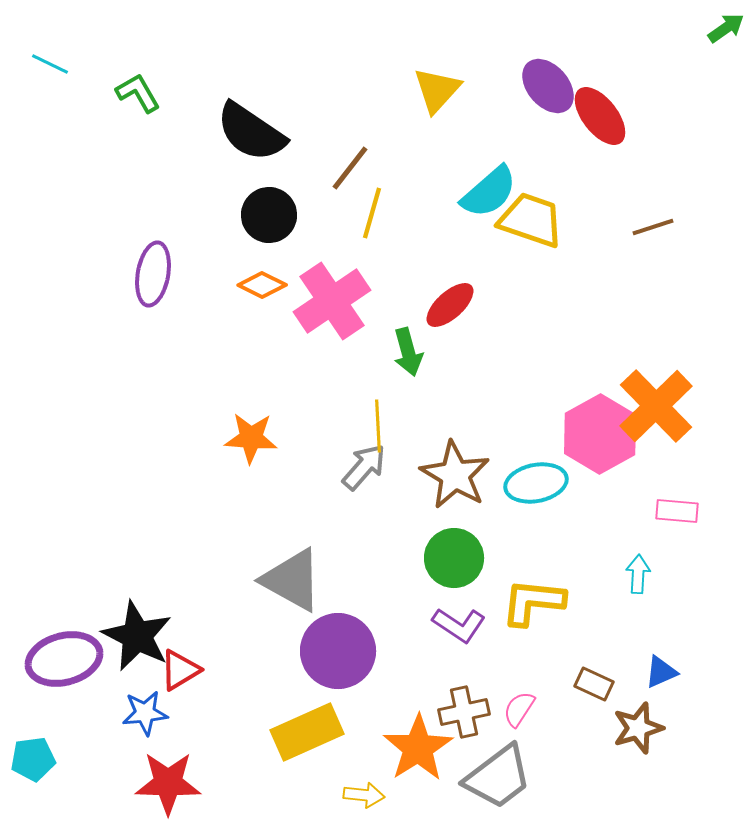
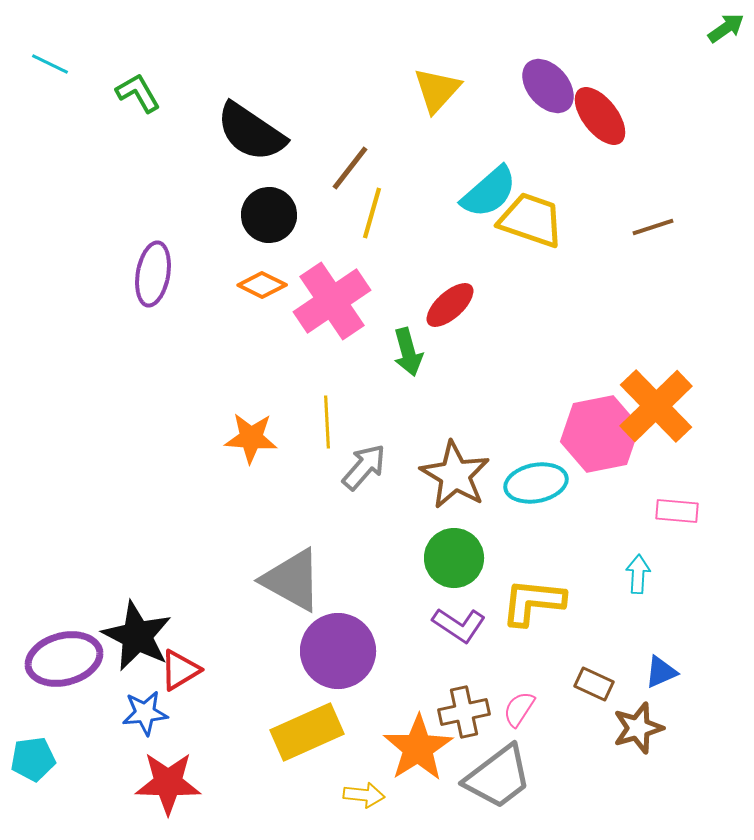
yellow line at (378, 426): moved 51 px left, 4 px up
pink hexagon at (600, 434): rotated 18 degrees clockwise
